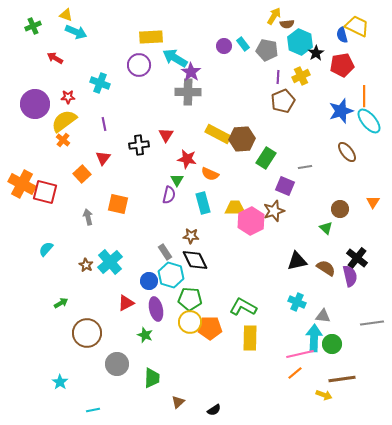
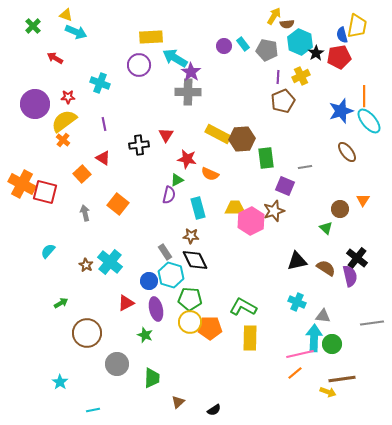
green cross at (33, 26): rotated 21 degrees counterclockwise
yellow trapezoid at (357, 26): rotated 75 degrees clockwise
red pentagon at (342, 65): moved 3 px left, 8 px up
red triangle at (103, 158): rotated 35 degrees counterclockwise
green rectangle at (266, 158): rotated 40 degrees counterclockwise
green triangle at (177, 180): rotated 32 degrees clockwise
orange triangle at (373, 202): moved 10 px left, 2 px up
cyan rectangle at (203, 203): moved 5 px left, 5 px down
orange square at (118, 204): rotated 25 degrees clockwise
gray arrow at (88, 217): moved 3 px left, 4 px up
cyan semicircle at (46, 249): moved 2 px right, 2 px down
cyan cross at (110, 262): rotated 10 degrees counterclockwise
yellow arrow at (324, 395): moved 4 px right, 3 px up
